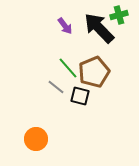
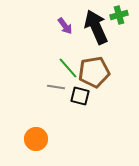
black arrow: moved 3 px left, 1 px up; rotated 20 degrees clockwise
brown pentagon: rotated 12 degrees clockwise
gray line: rotated 30 degrees counterclockwise
